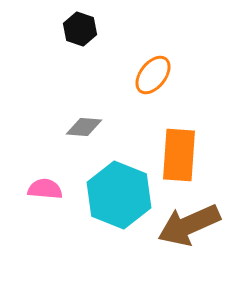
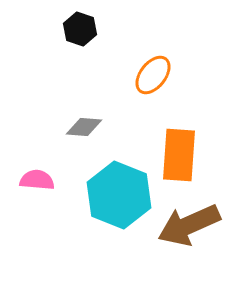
pink semicircle: moved 8 px left, 9 px up
